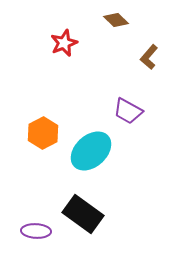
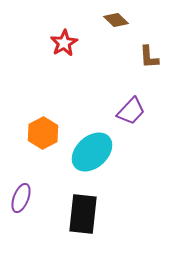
red star: rotated 8 degrees counterclockwise
brown L-shape: rotated 45 degrees counterclockwise
purple trapezoid: moved 3 px right; rotated 76 degrees counterclockwise
cyan ellipse: moved 1 px right, 1 px down
black rectangle: rotated 60 degrees clockwise
purple ellipse: moved 15 px left, 33 px up; rotated 72 degrees counterclockwise
